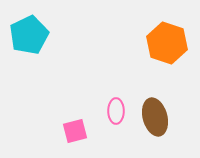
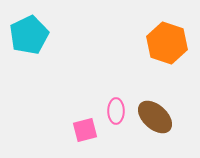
brown ellipse: rotated 33 degrees counterclockwise
pink square: moved 10 px right, 1 px up
